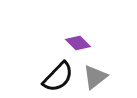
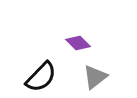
black semicircle: moved 17 px left
